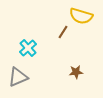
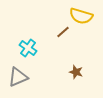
brown line: rotated 16 degrees clockwise
cyan cross: rotated 12 degrees counterclockwise
brown star: rotated 24 degrees clockwise
